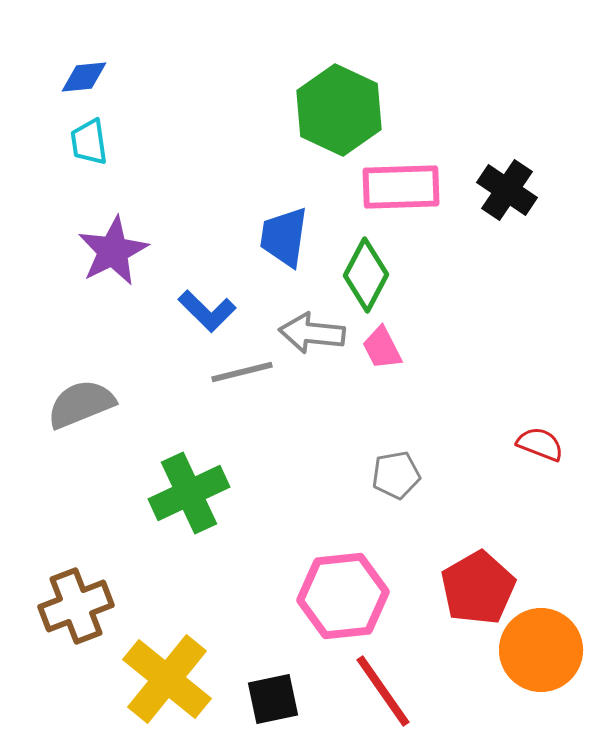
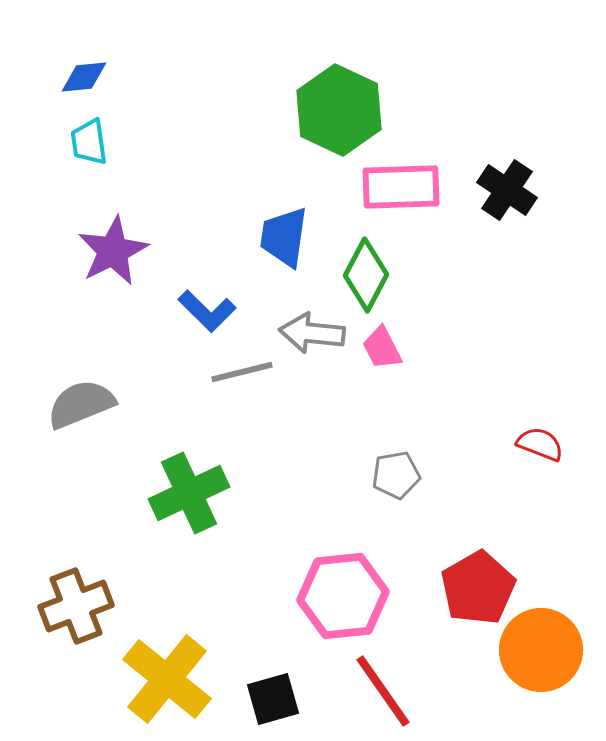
black square: rotated 4 degrees counterclockwise
